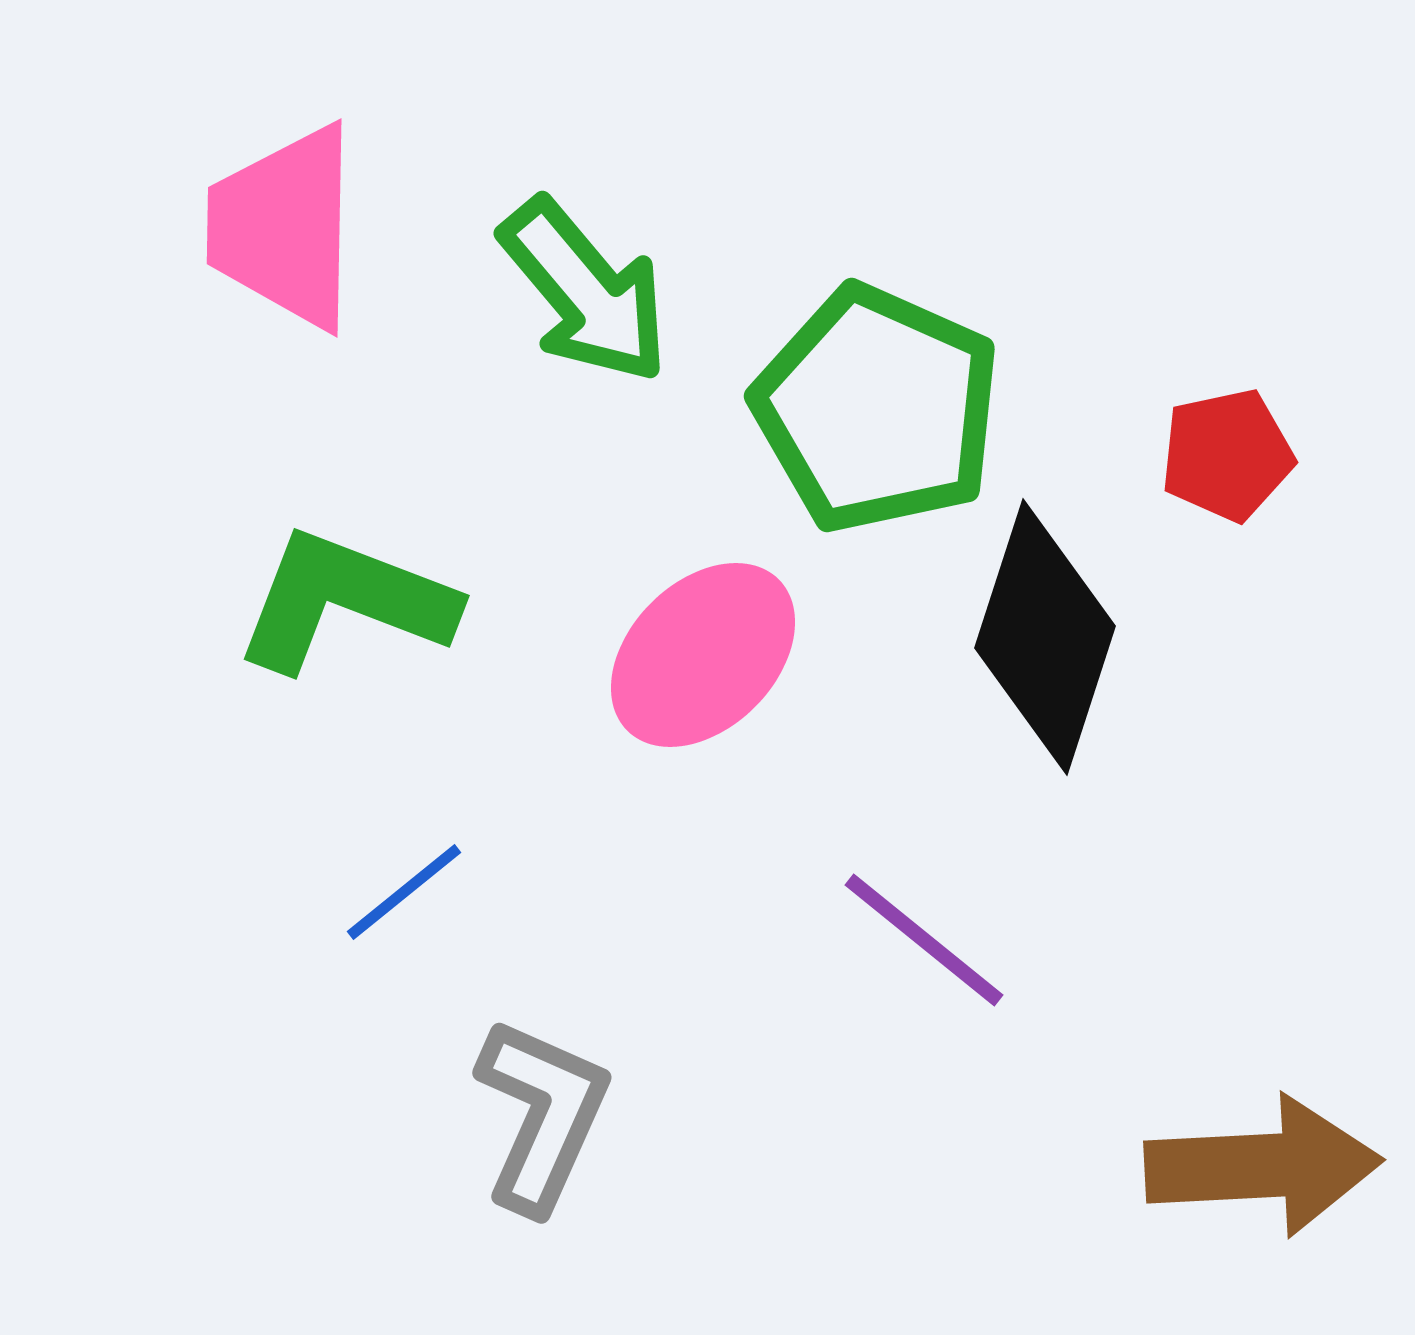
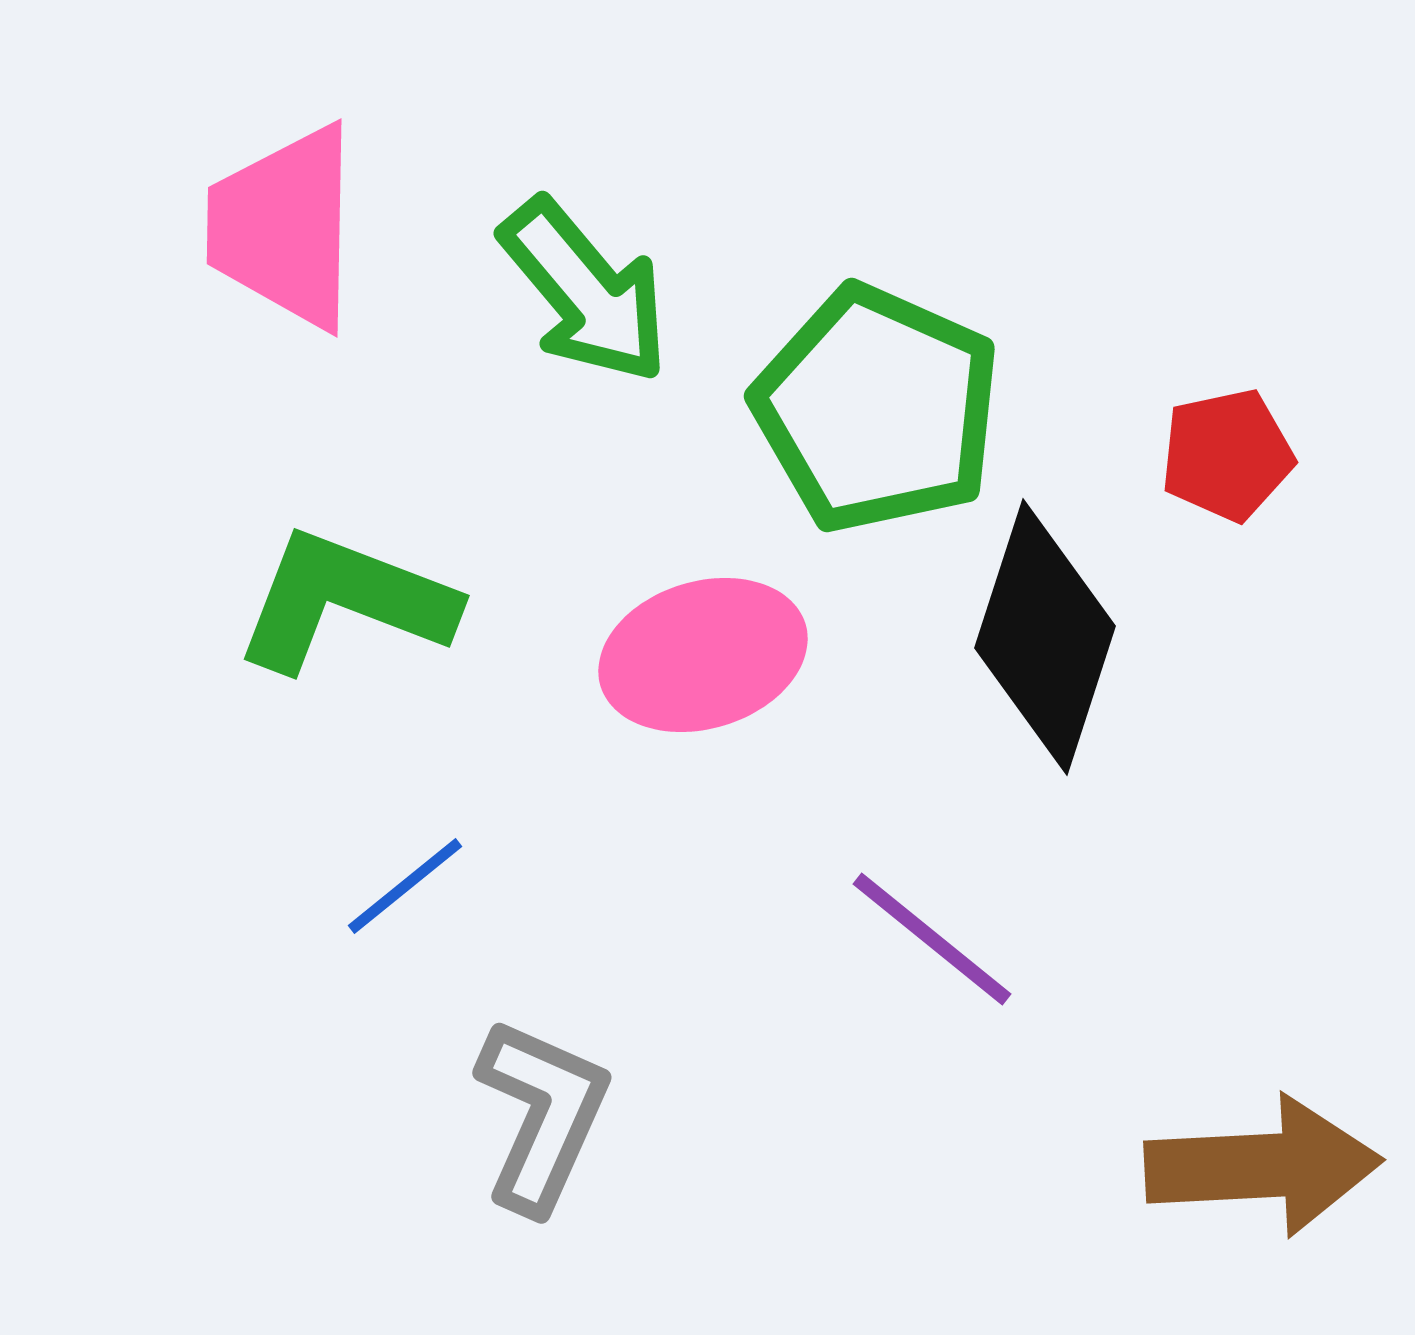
pink ellipse: rotated 28 degrees clockwise
blue line: moved 1 px right, 6 px up
purple line: moved 8 px right, 1 px up
